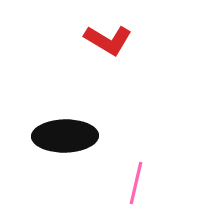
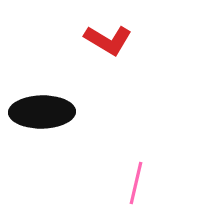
black ellipse: moved 23 px left, 24 px up
